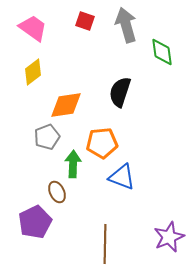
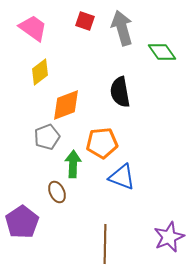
gray arrow: moved 4 px left, 3 px down
green diamond: rotated 28 degrees counterclockwise
yellow diamond: moved 7 px right
black semicircle: rotated 28 degrees counterclockwise
orange diamond: rotated 12 degrees counterclockwise
purple pentagon: moved 13 px left; rotated 8 degrees counterclockwise
